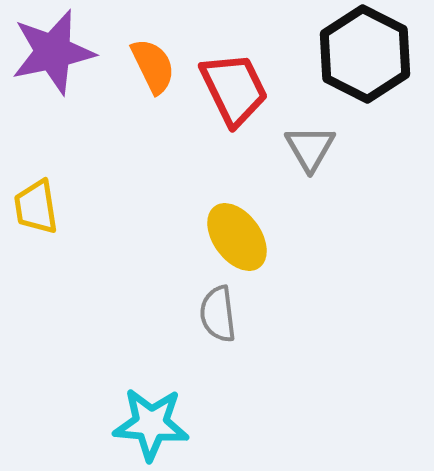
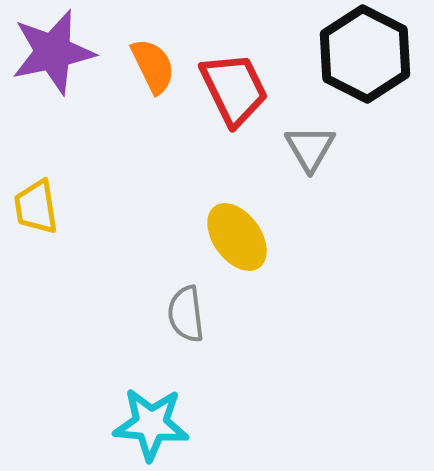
gray semicircle: moved 32 px left
